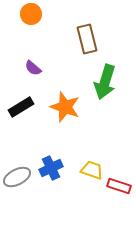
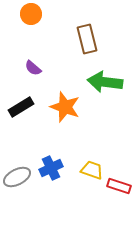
green arrow: rotated 80 degrees clockwise
